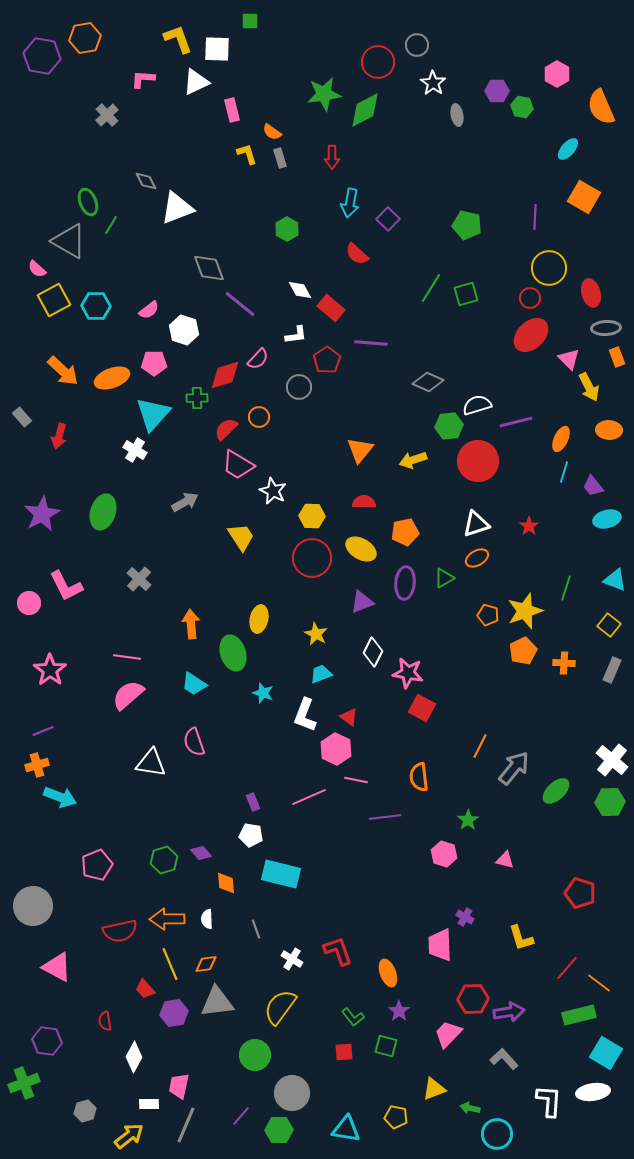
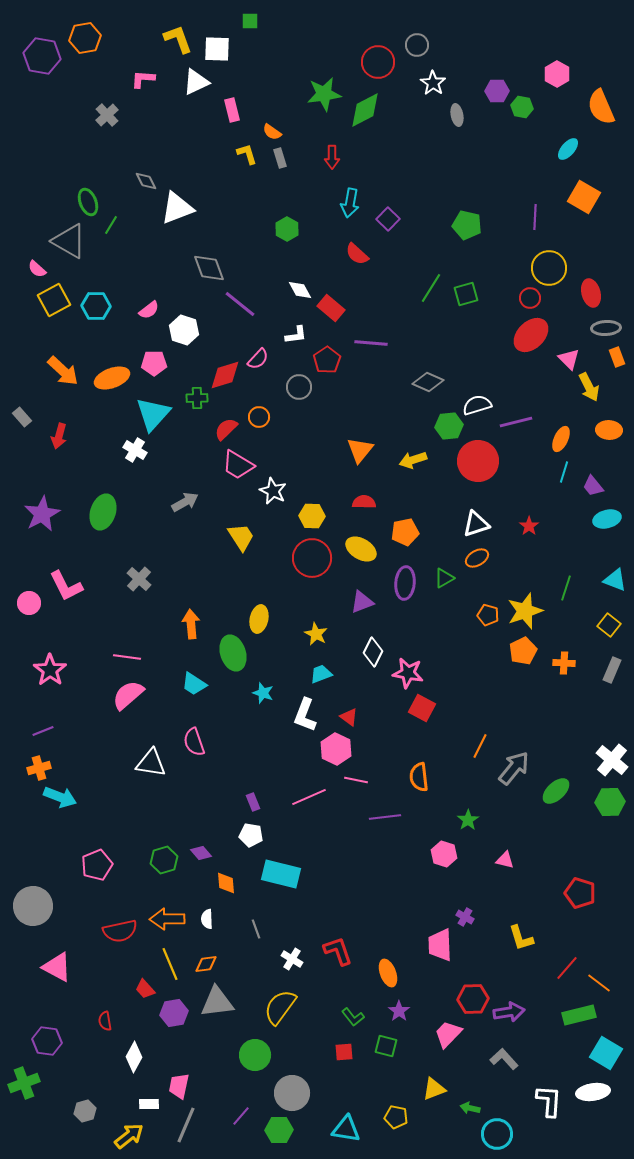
orange cross at (37, 765): moved 2 px right, 3 px down
